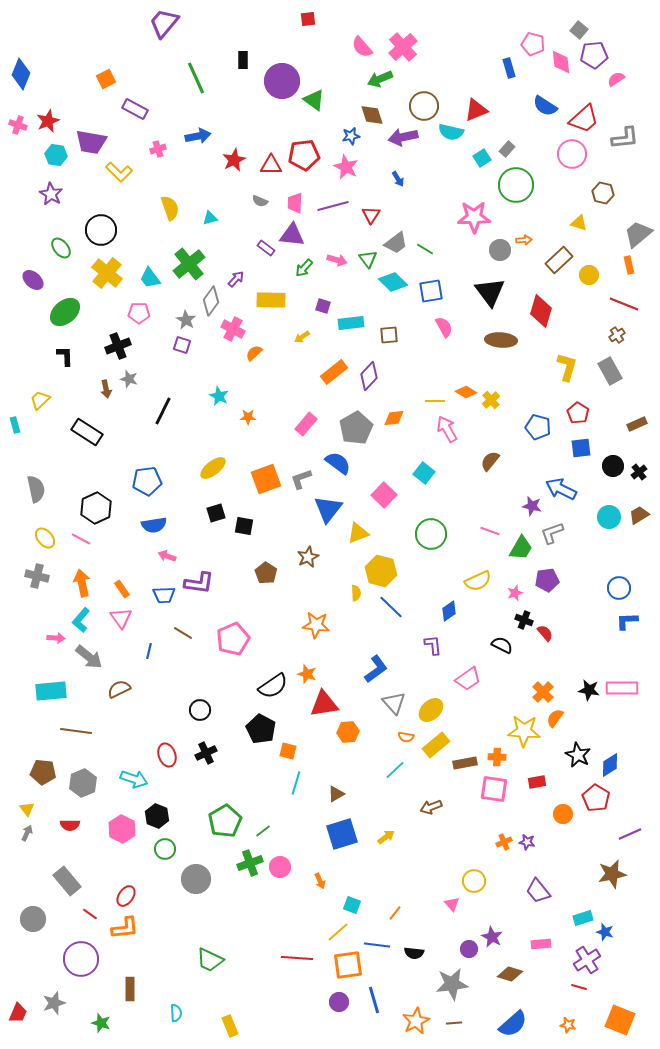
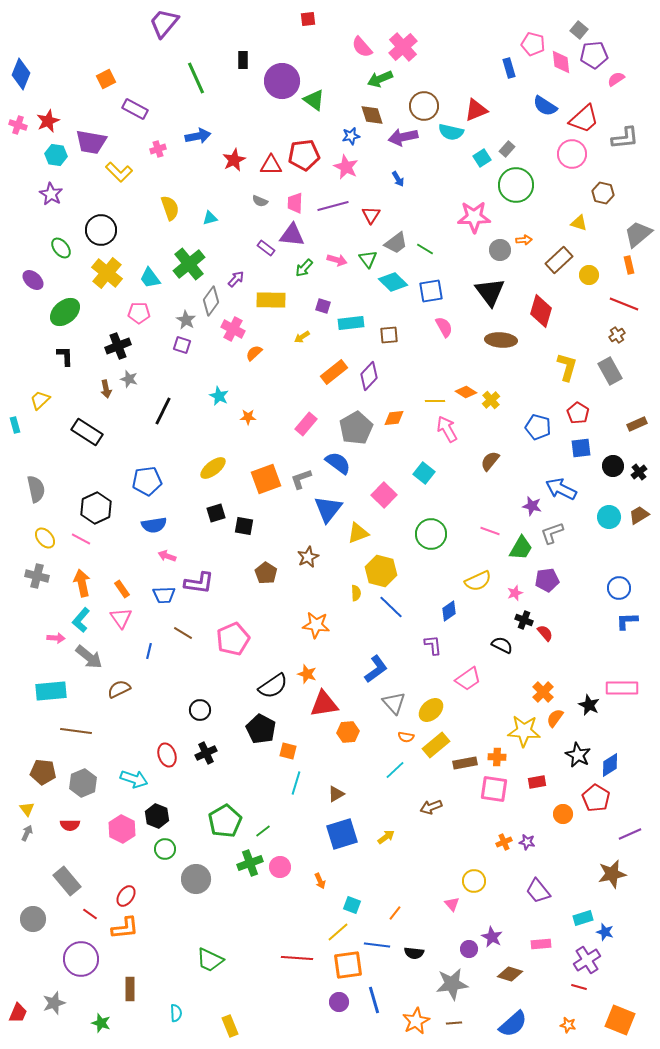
black star at (589, 690): moved 15 px down; rotated 15 degrees clockwise
